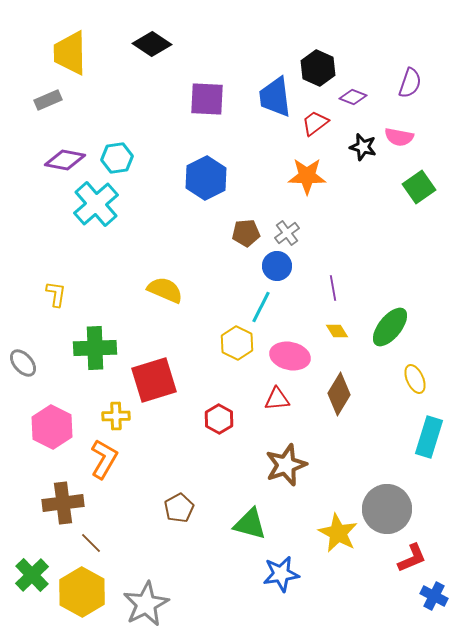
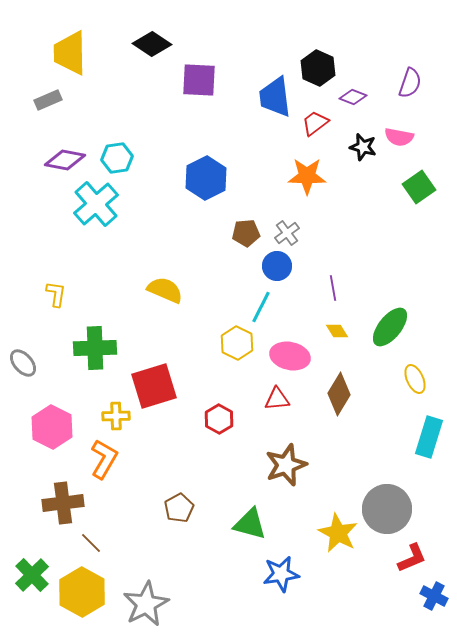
purple square at (207, 99): moved 8 px left, 19 px up
red square at (154, 380): moved 6 px down
